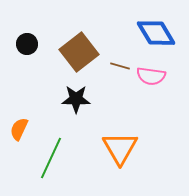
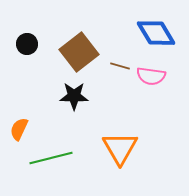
black star: moved 2 px left, 3 px up
green line: rotated 51 degrees clockwise
